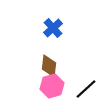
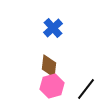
black line: rotated 10 degrees counterclockwise
